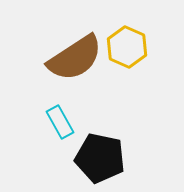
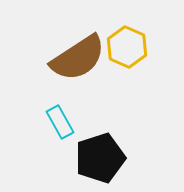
brown semicircle: moved 3 px right
black pentagon: rotated 30 degrees counterclockwise
